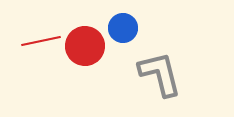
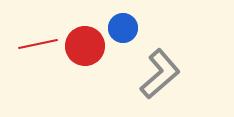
red line: moved 3 px left, 3 px down
gray L-shape: rotated 63 degrees clockwise
